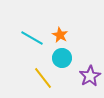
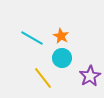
orange star: moved 1 px right, 1 px down
